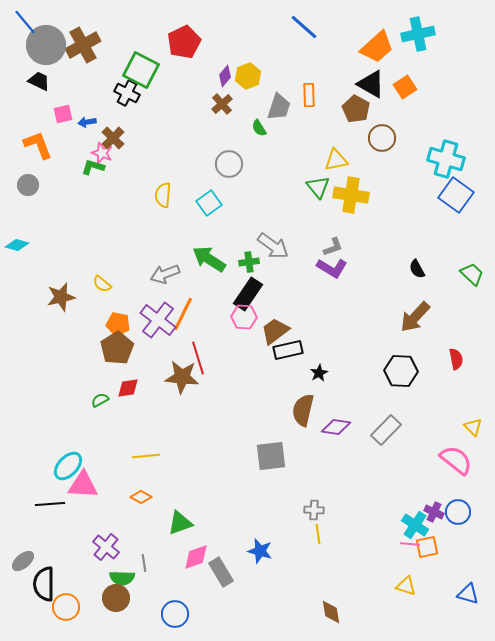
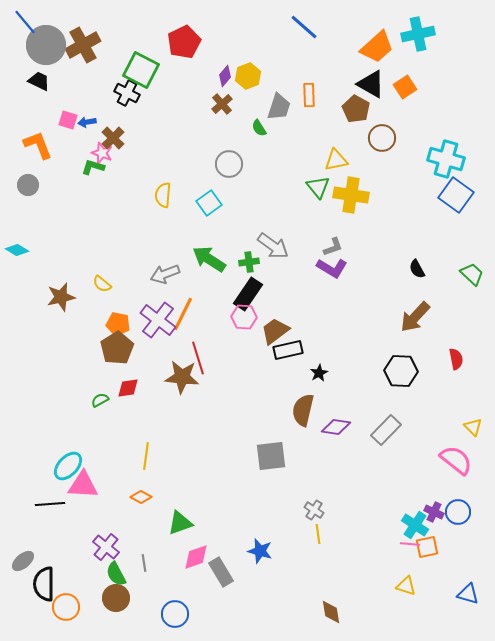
pink square at (63, 114): moved 5 px right, 6 px down; rotated 30 degrees clockwise
cyan diamond at (17, 245): moved 5 px down; rotated 15 degrees clockwise
yellow line at (146, 456): rotated 76 degrees counterclockwise
gray cross at (314, 510): rotated 30 degrees clockwise
green semicircle at (122, 578): moved 6 px left, 4 px up; rotated 60 degrees clockwise
